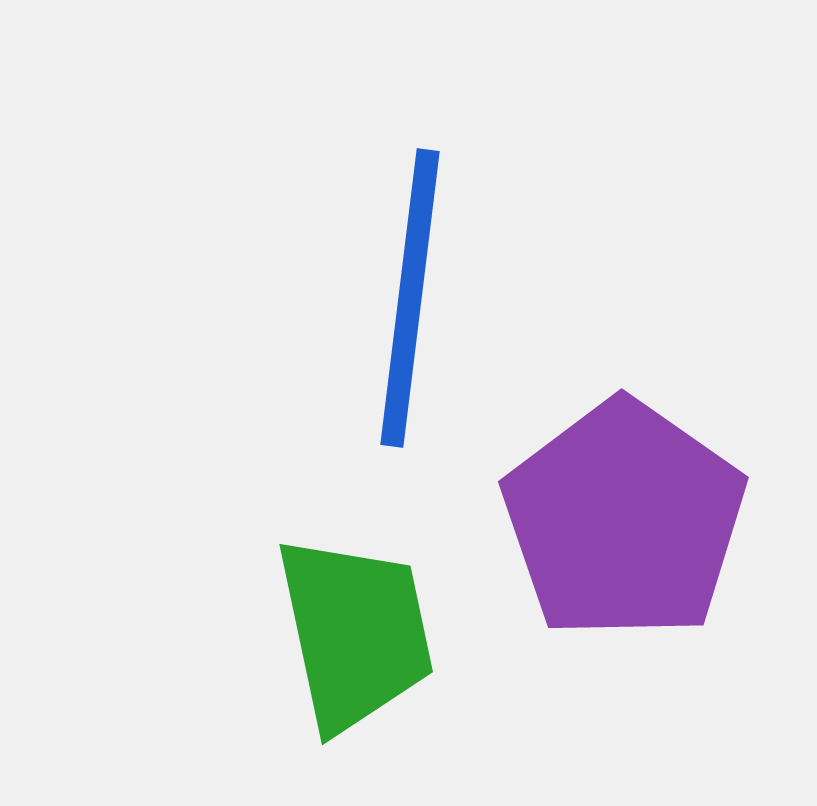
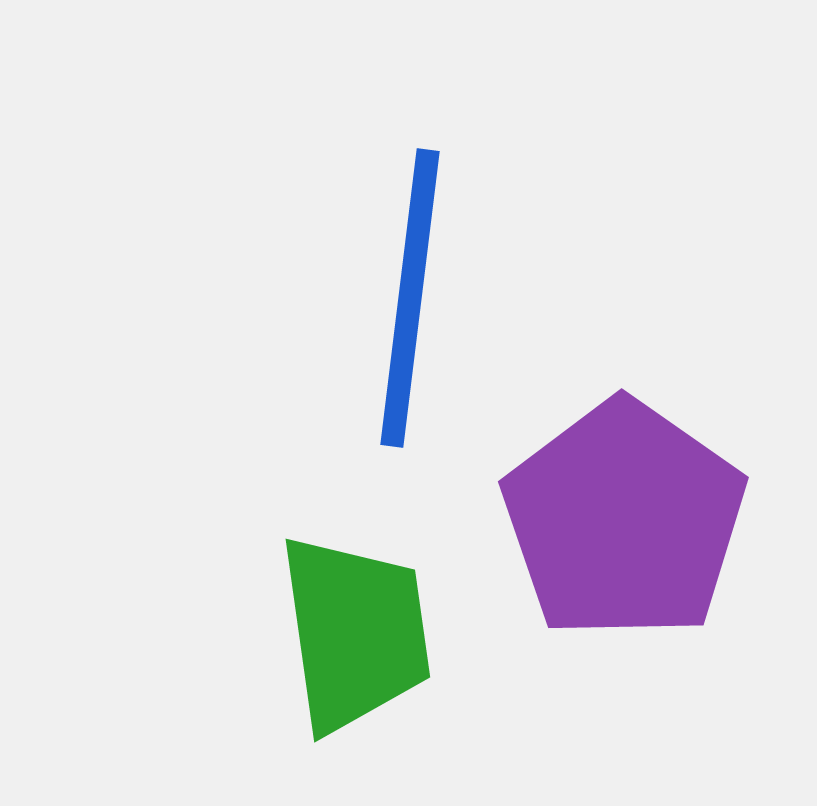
green trapezoid: rotated 4 degrees clockwise
